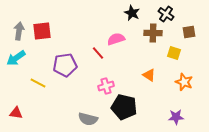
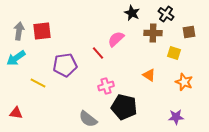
pink semicircle: rotated 24 degrees counterclockwise
gray semicircle: rotated 24 degrees clockwise
